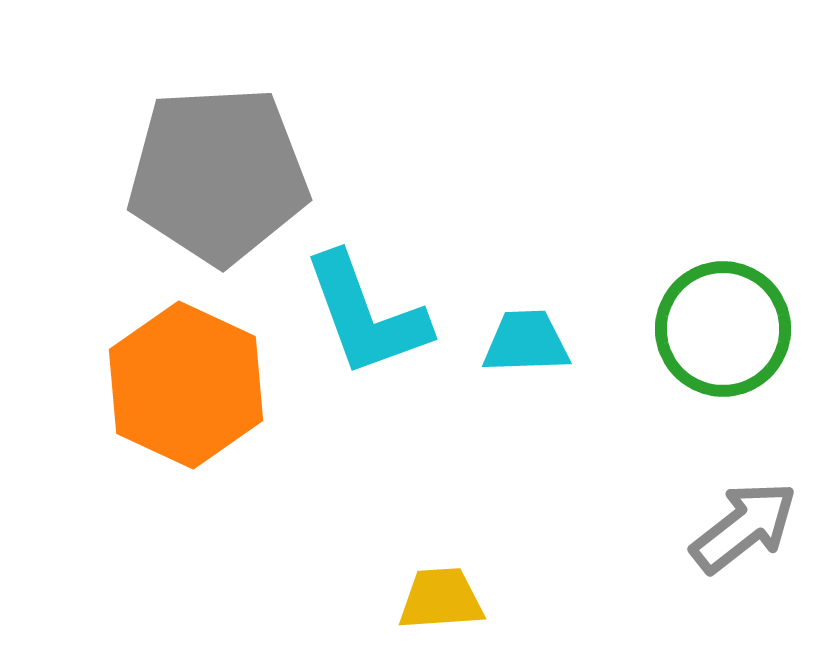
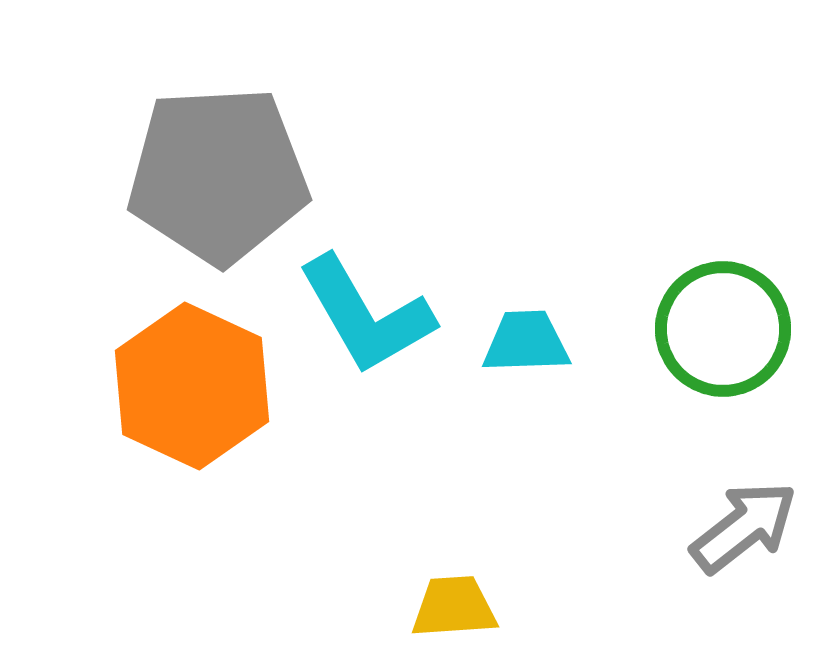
cyan L-shape: rotated 10 degrees counterclockwise
orange hexagon: moved 6 px right, 1 px down
yellow trapezoid: moved 13 px right, 8 px down
